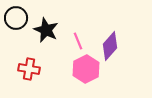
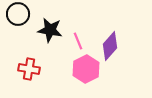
black circle: moved 2 px right, 4 px up
black star: moved 4 px right; rotated 15 degrees counterclockwise
